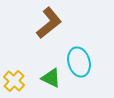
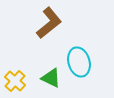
yellow cross: moved 1 px right
